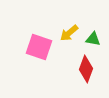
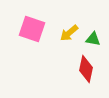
pink square: moved 7 px left, 18 px up
red diamond: rotated 8 degrees counterclockwise
